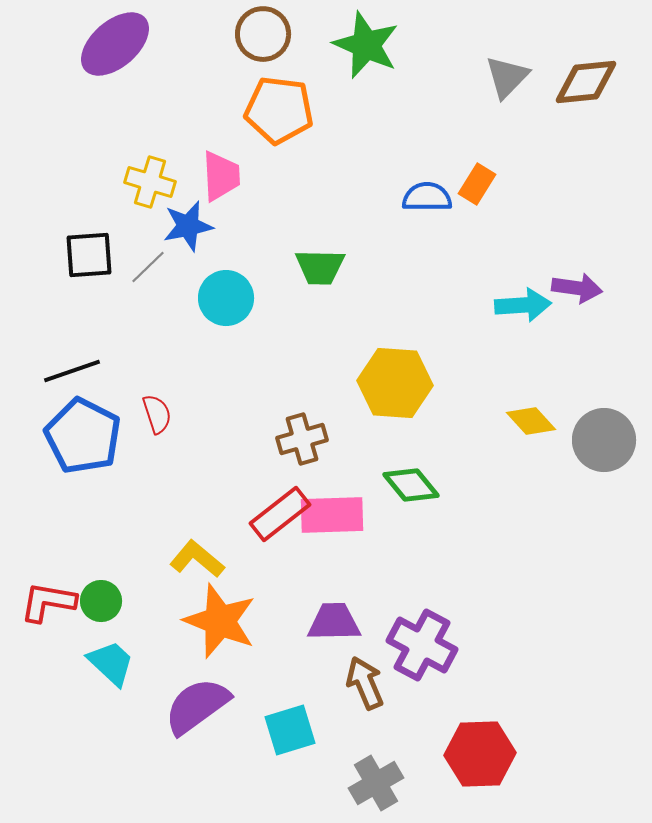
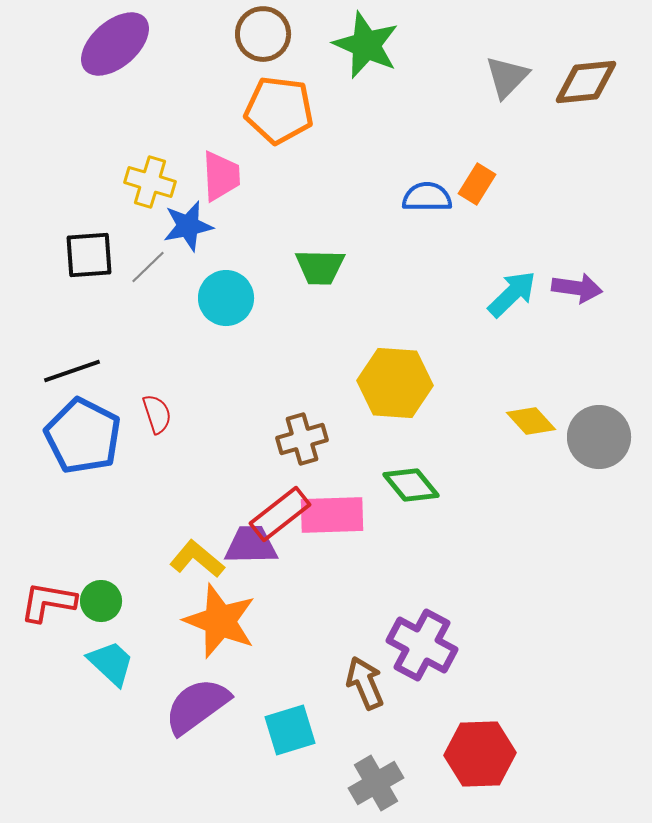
cyan arrow: moved 11 px left, 11 px up; rotated 40 degrees counterclockwise
gray circle: moved 5 px left, 3 px up
purple trapezoid: moved 83 px left, 77 px up
